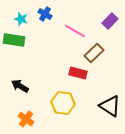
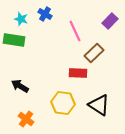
pink line: rotated 35 degrees clockwise
red rectangle: rotated 12 degrees counterclockwise
black triangle: moved 11 px left, 1 px up
